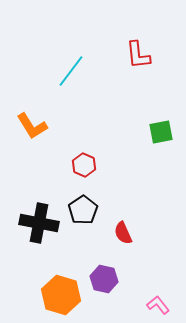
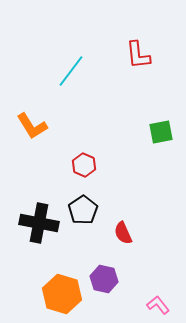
orange hexagon: moved 1 px right, 1 px up
